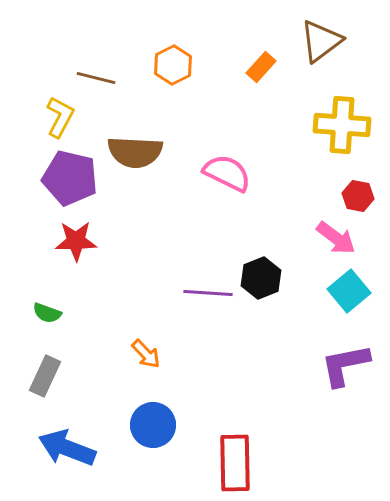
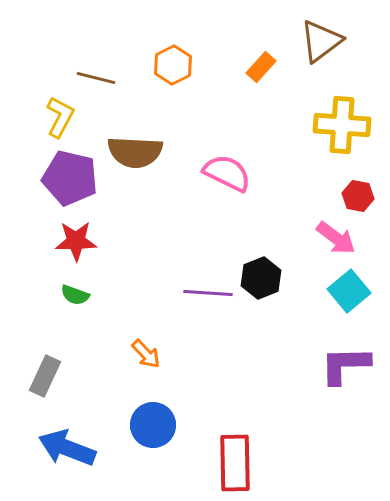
green semicircle: moved 28 px right, 18 px up
purple L-shape: rotated 10 degrees clockwise
